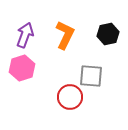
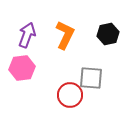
purple arrow: moved 2 px right
pink hexagon: rotated 10 degrees clockwise
gray square: moved 2 px down
red circle: moved 2 px up
